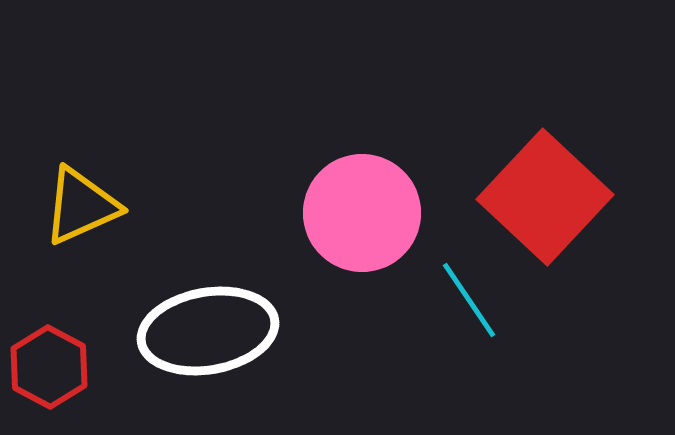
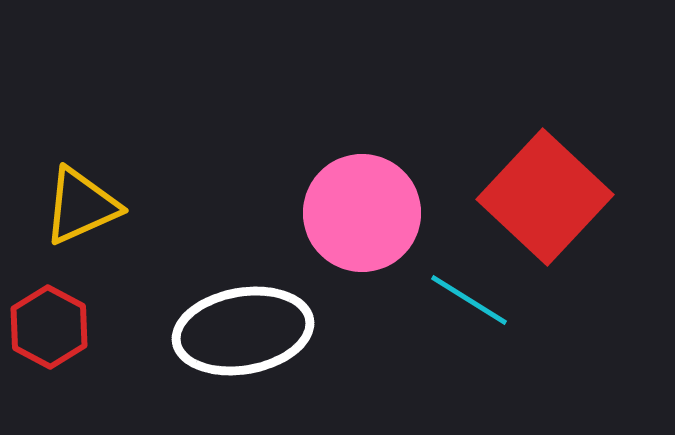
cyan line: rotated 24 degrees counterclockwise
white ellipse: moved 35 px right
red hexagon: moved 40 px up
